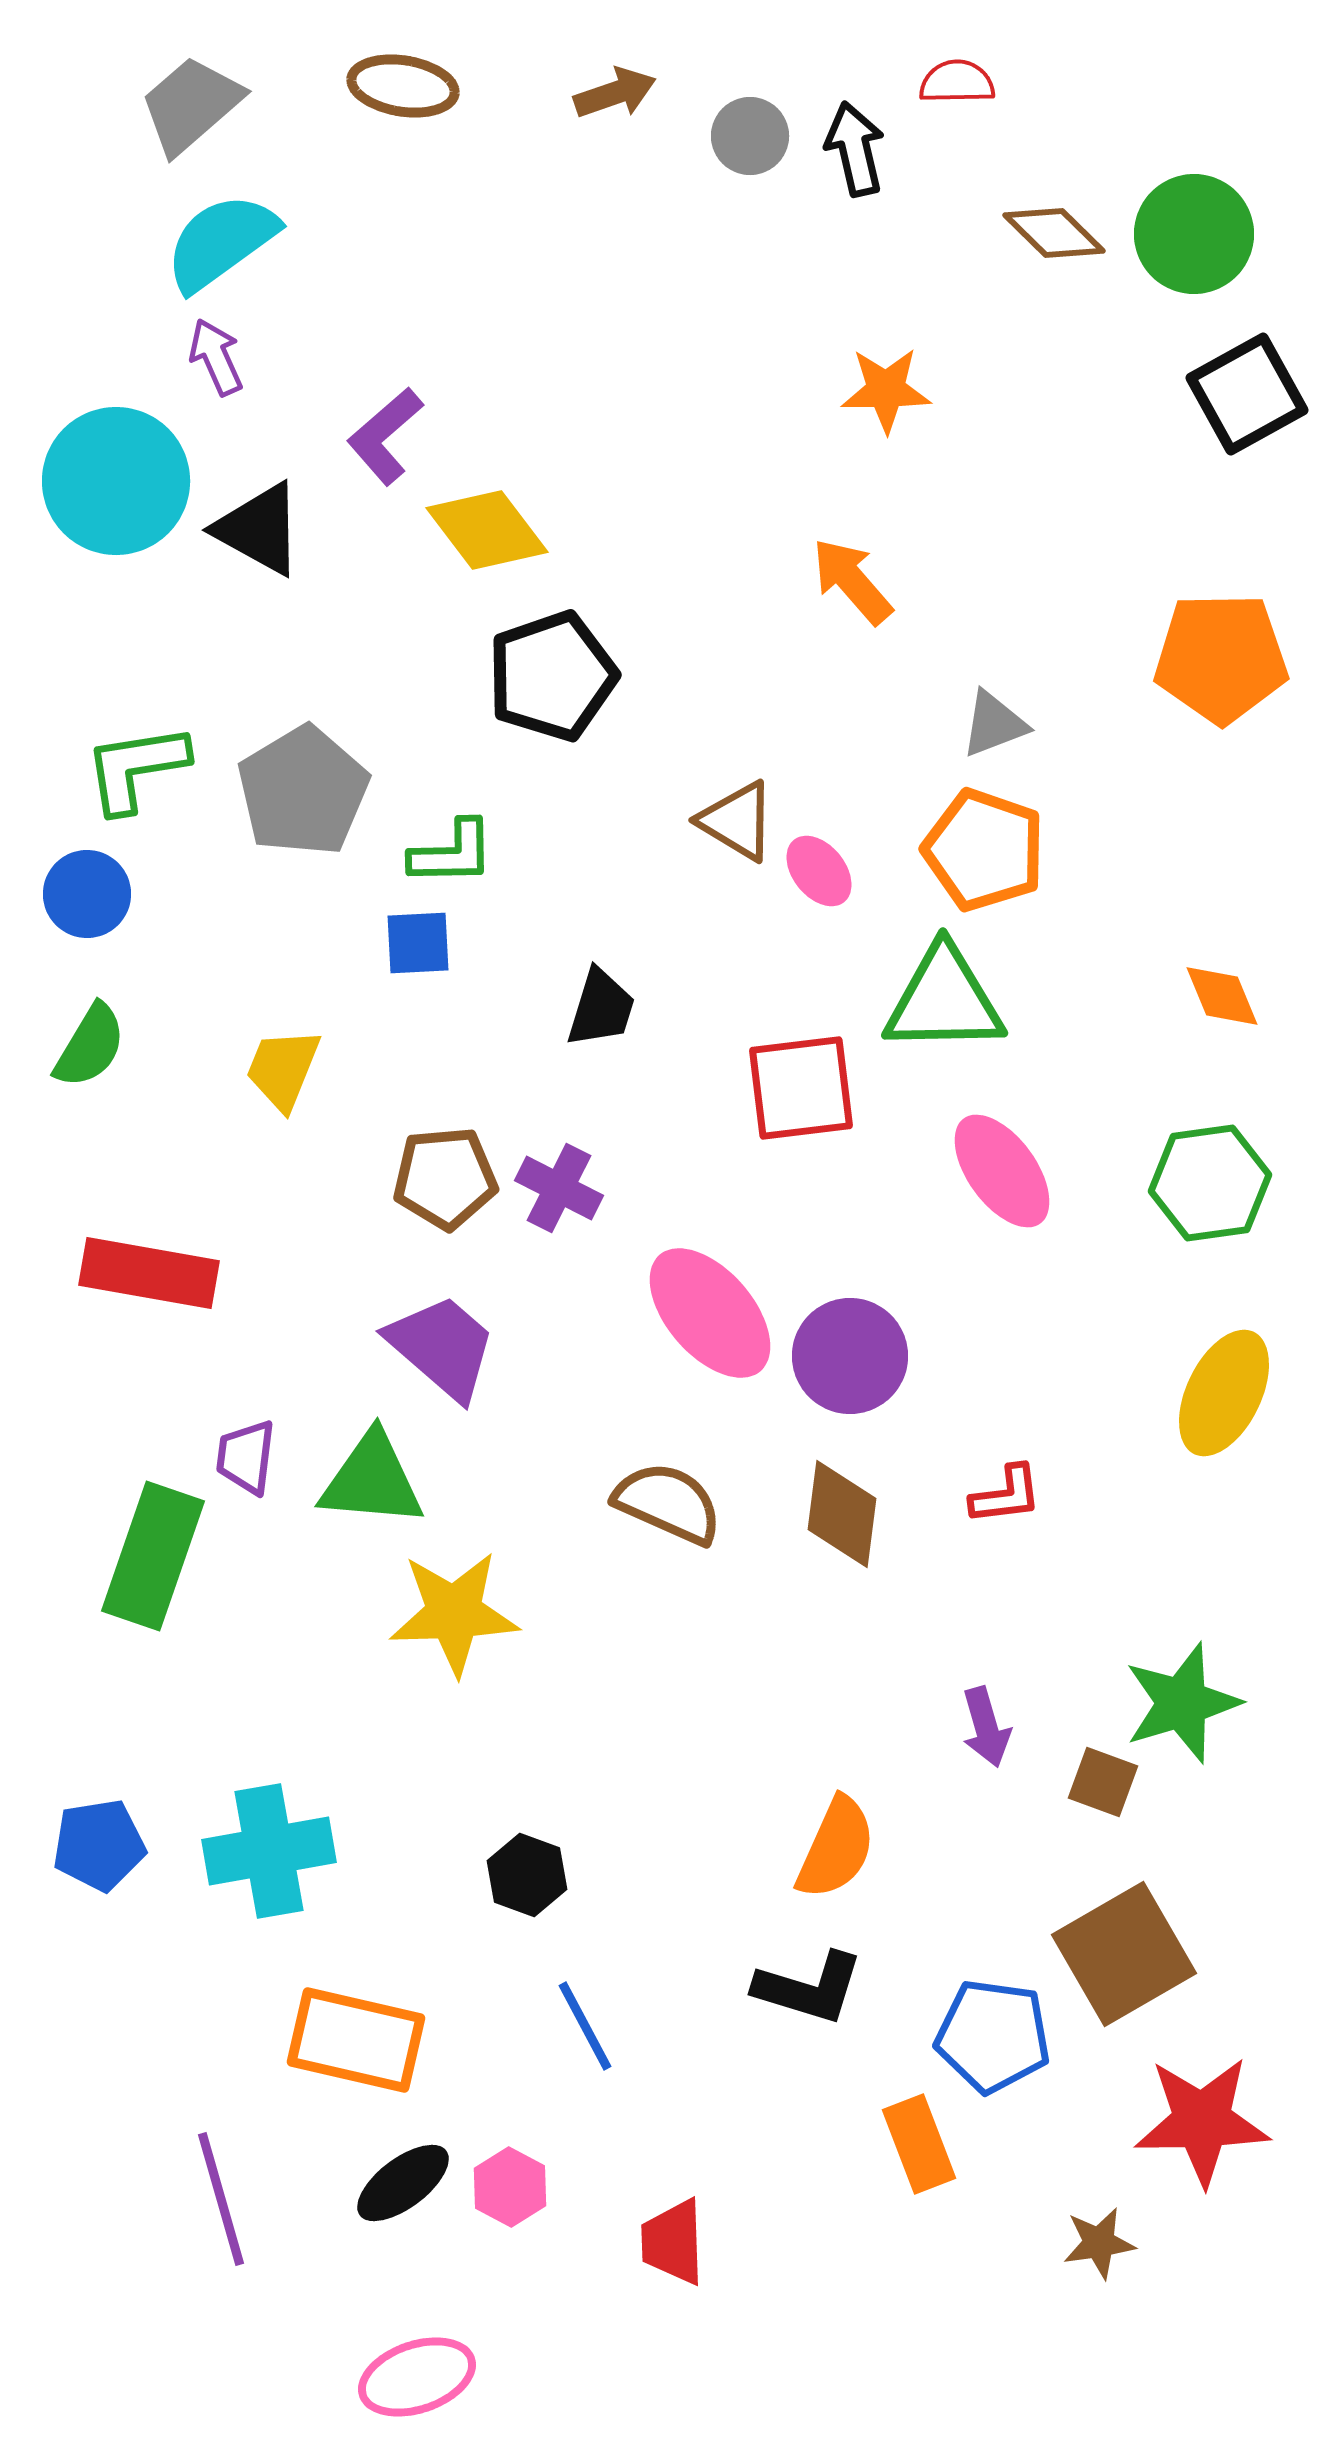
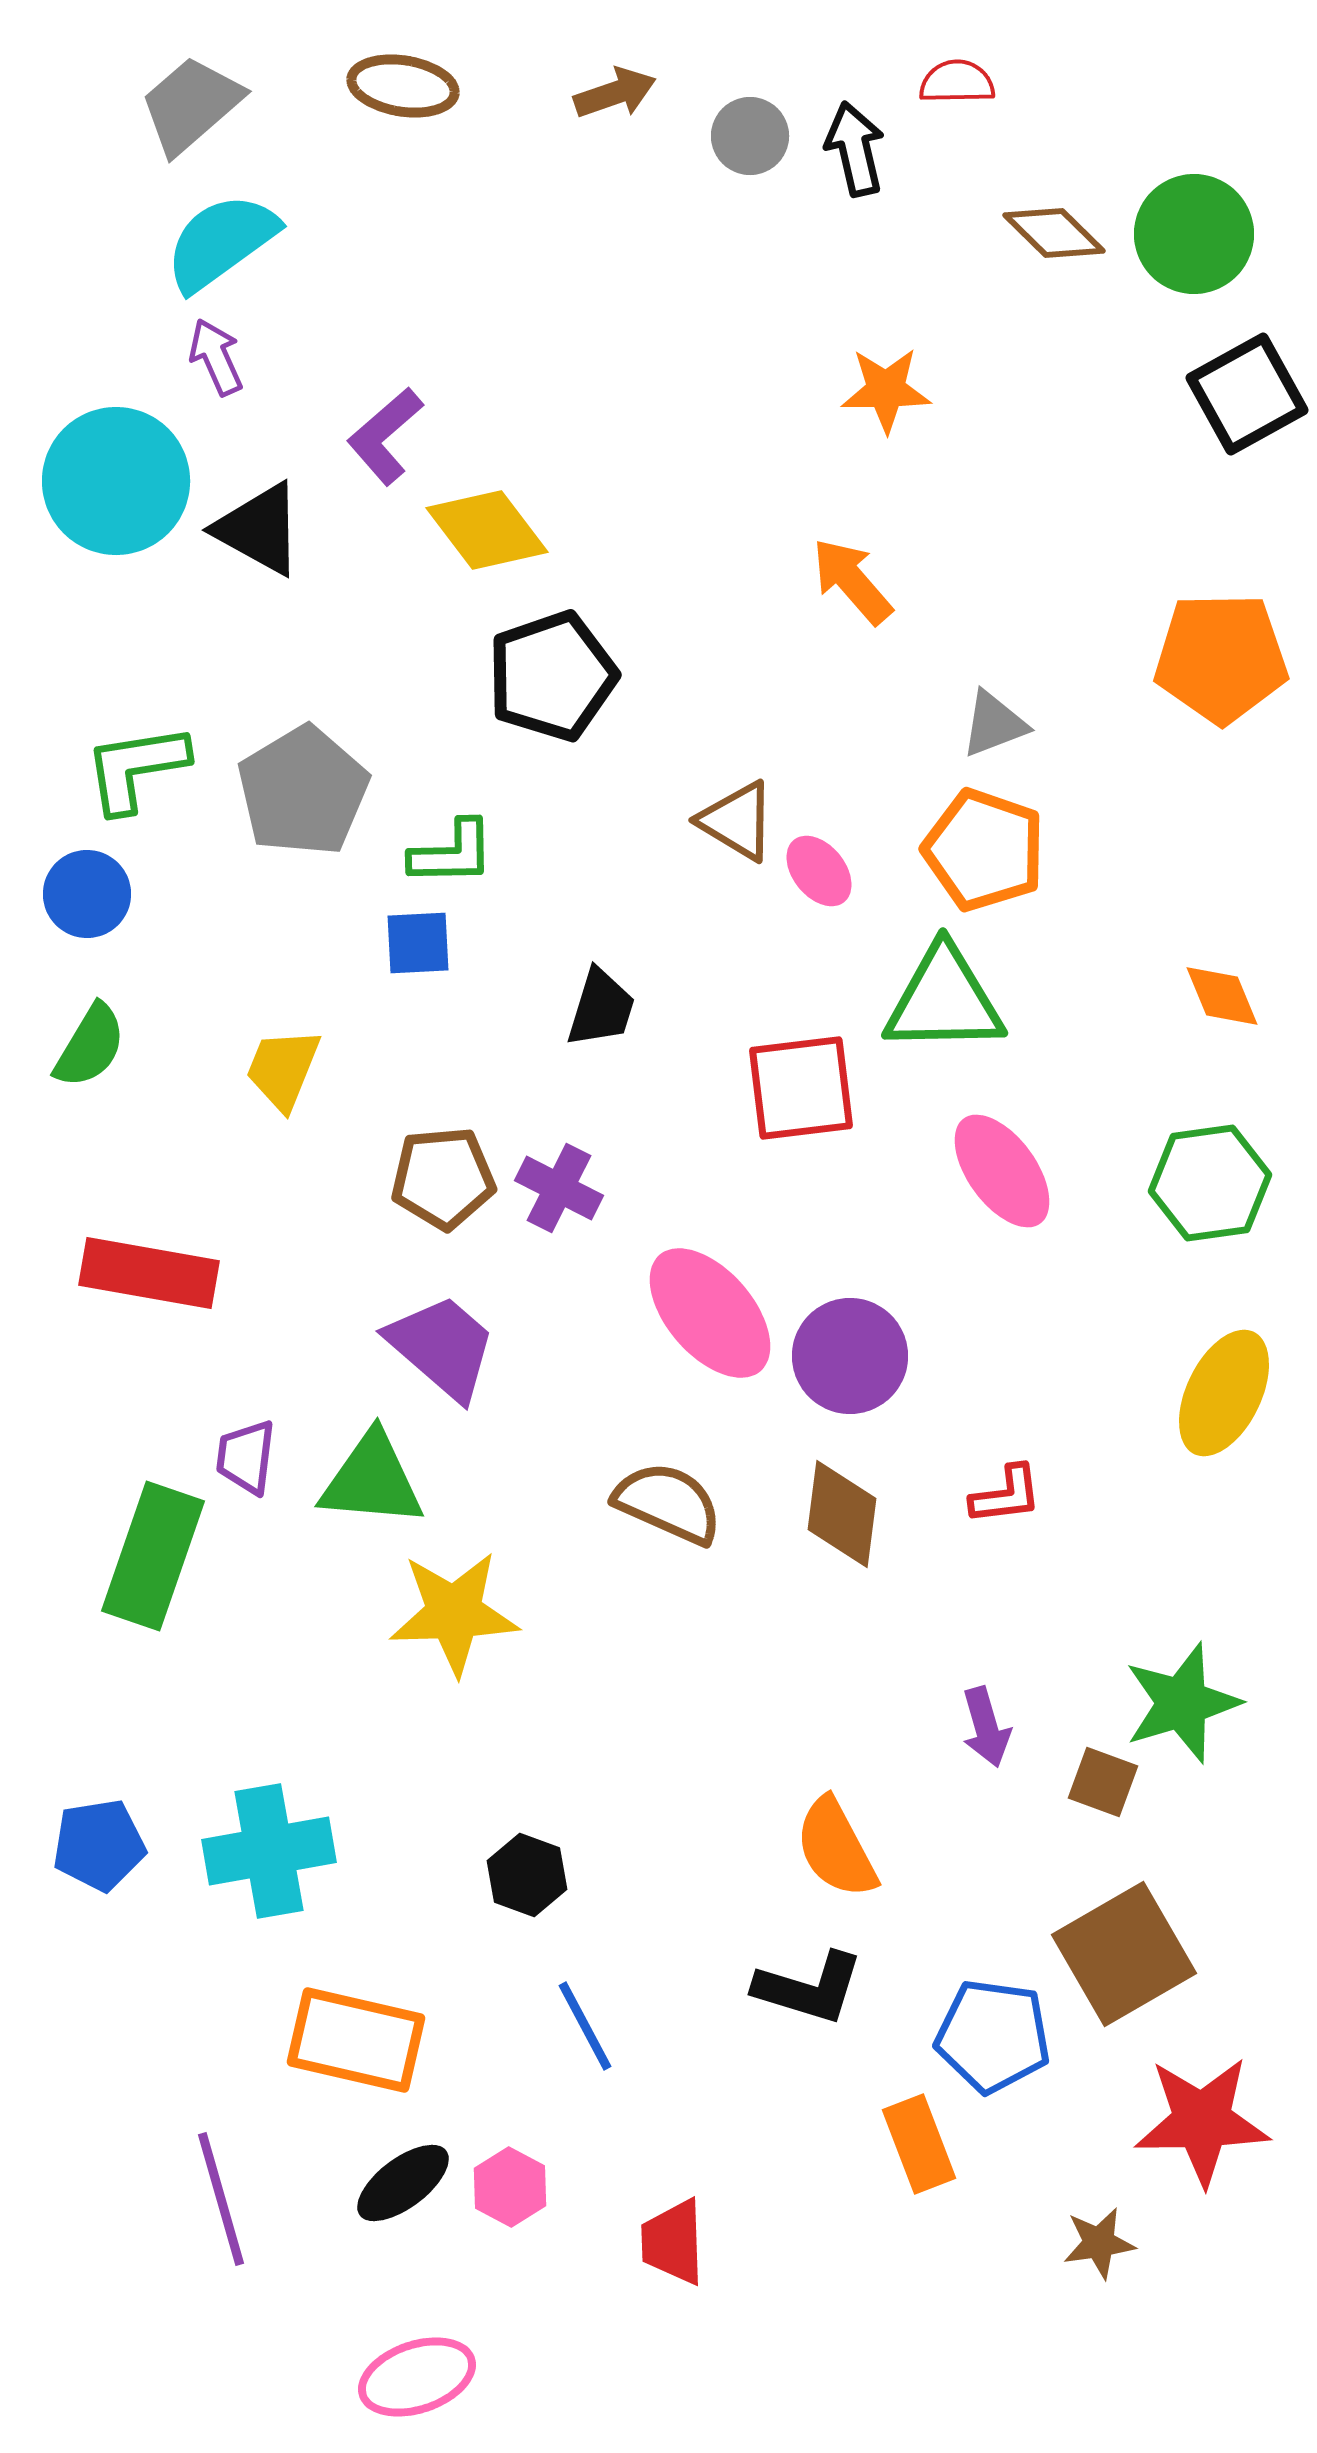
brown pentagon at (445, 1178): moved 2 px left
orange semicircle at (836, 1848): rotated 128 degrees clockwise
